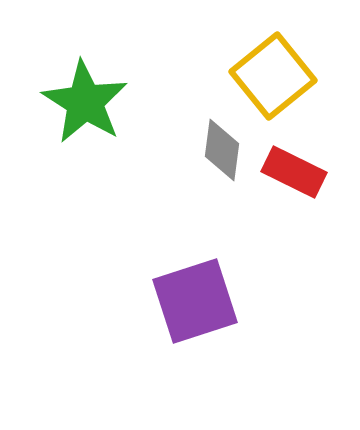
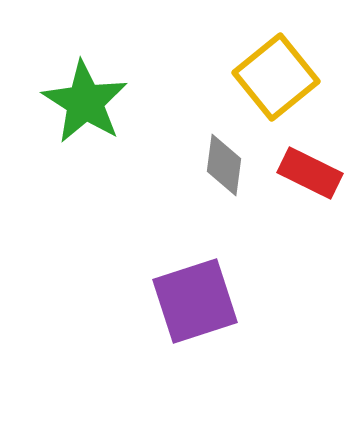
yellow square: moved 3 px right, 1 px down
gray diamond: moved 2 px right, 15 px down
red rectangle: moved 16 px right, 1 px down
